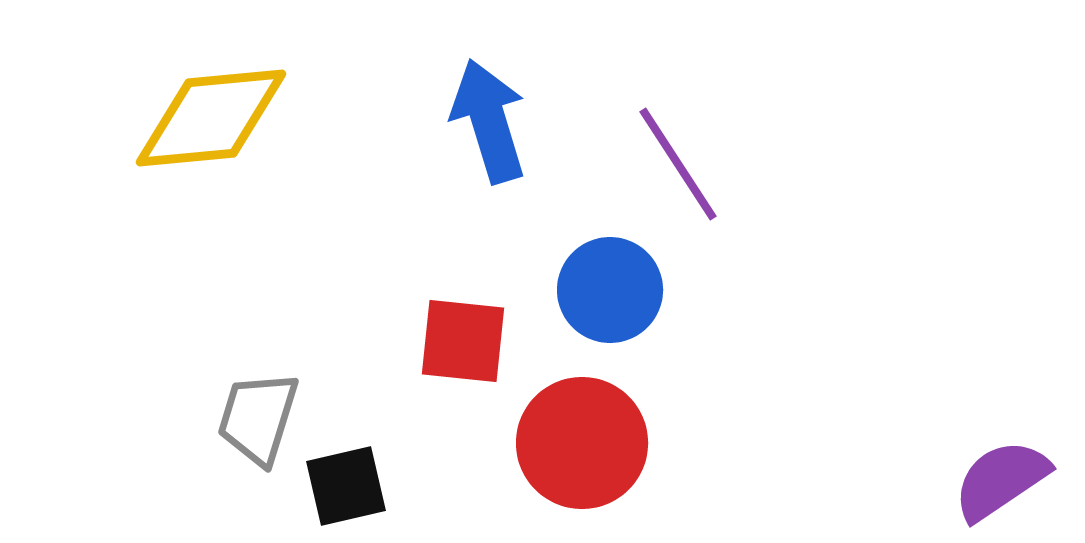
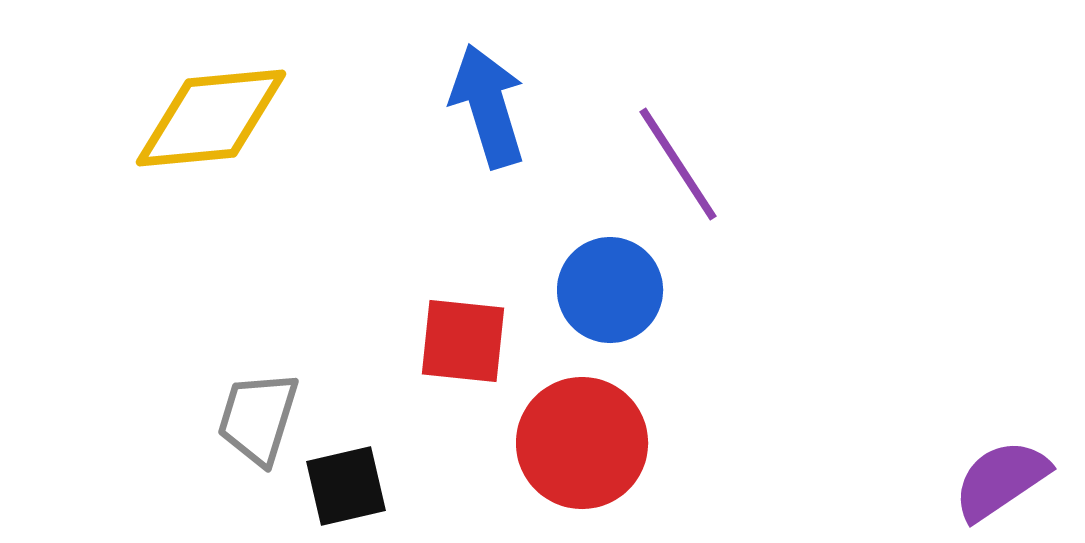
blue arrow: moved 1 px left, 15 px up
